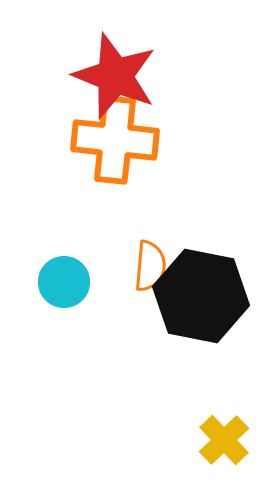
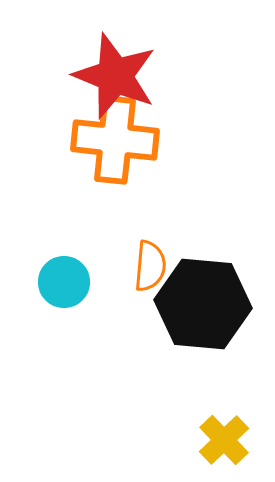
black hexagon: moved 2 px right, 8 px down; rotated 6 degrees counterclockwise
